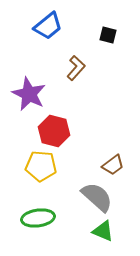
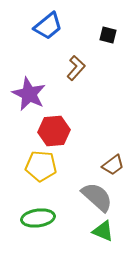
red hexagon: rotated 20 degrees counterclockwise
